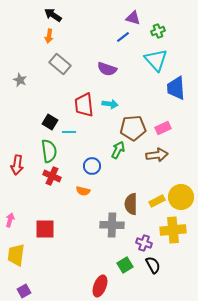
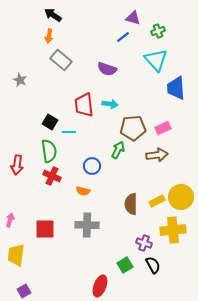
gray rectangle: moved 1 px right, 4 px up
gray cross: moved 25 px left
